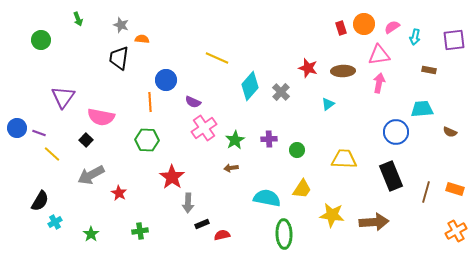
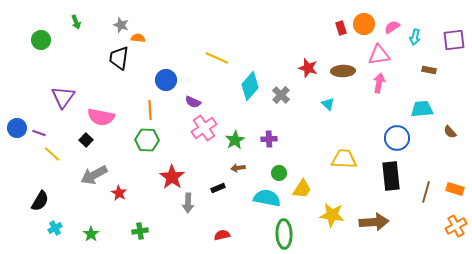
green arrow at (78, 19): moved 2 px left, 3 px down
orange semicircle at (142, 39): moved 4 px left, 1 px up
gray cross at (281, 92): moved 3 px down
orange line at (150, 102): moved 8 px down
cyan triangle at (328, 104): rotated 40 degrees counterclockwise
blue circle at (396, 132): moved 1 px right, 6 px down
brown semicircle at (450, 132): rotated 24 degrees clockwise
green circle at (297, 150): moved 18 px left, 23 px down
brown arrow at (231, 168): moved 7 px right
gray arrow at (91, 175): moved 3 px right
black rectangle at (391, 176): rotated 16 degrees clockwise
cyan cross at (55, 222): moved 6 px down
black rectangle at (202, 224): moved 16 px right, 36 px up
orange cross at (456, 231): moved 5 px up
